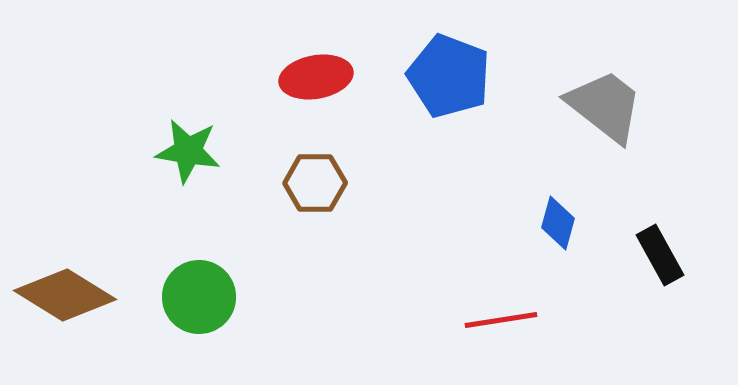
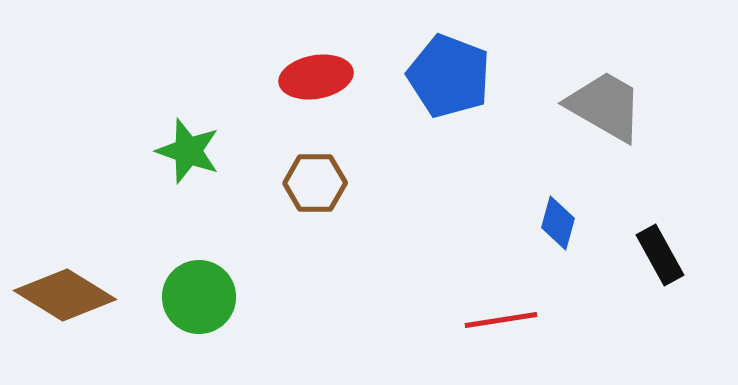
gray trapezoid: rotated 8 degrees counterclockwise
green star: rotated 10 degrees clockwise
